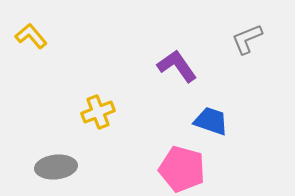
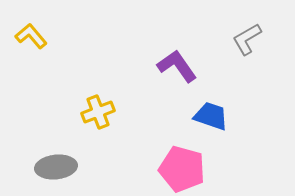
gray L-shape: rotated 8 degrees counterclockwise
blue trapezoid: moved 5 px up
